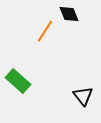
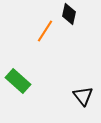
black diamond: rotated 35 degrees clockwise
